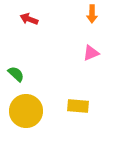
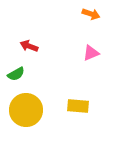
orange arrow: moved 1 px left; rotated 72 degrees counterclockwise
red arrow: moved 27 px down
green semicircle: rotated 108 degrees clockwise
yellow circle: moved 1 px up
